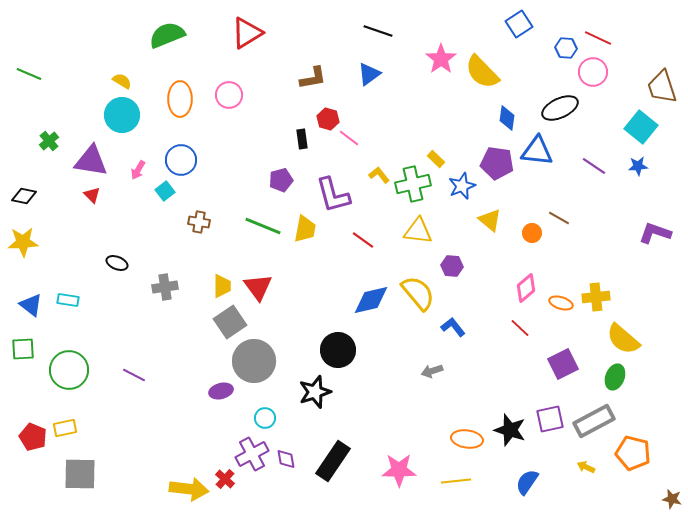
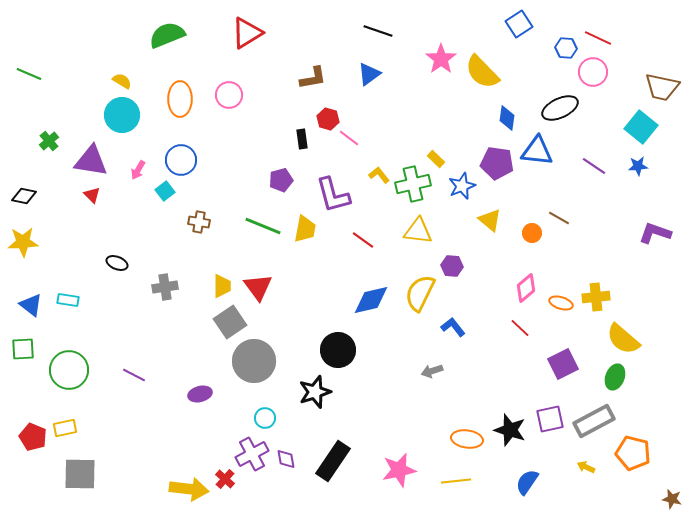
brown trapezoid at (662, 87): rotated 60 degrees counterclockwise
yellow semicircle at (418, 293): moved 2 px right; rotated 114 degrees counterclockwise
purple ellipse at (221, 391): moved 21 px left, 3 px down
pink star at (399, 470): rotated 12 degrees counterclockwise
